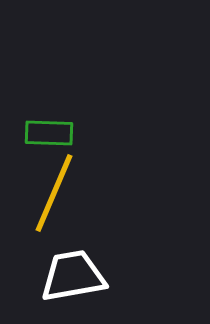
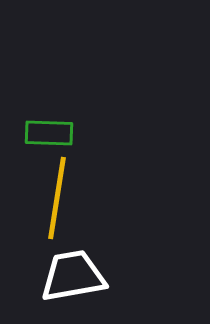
yellow line: moved 3 px right, 5 px down; rotated 14 degrees counterclockwise
